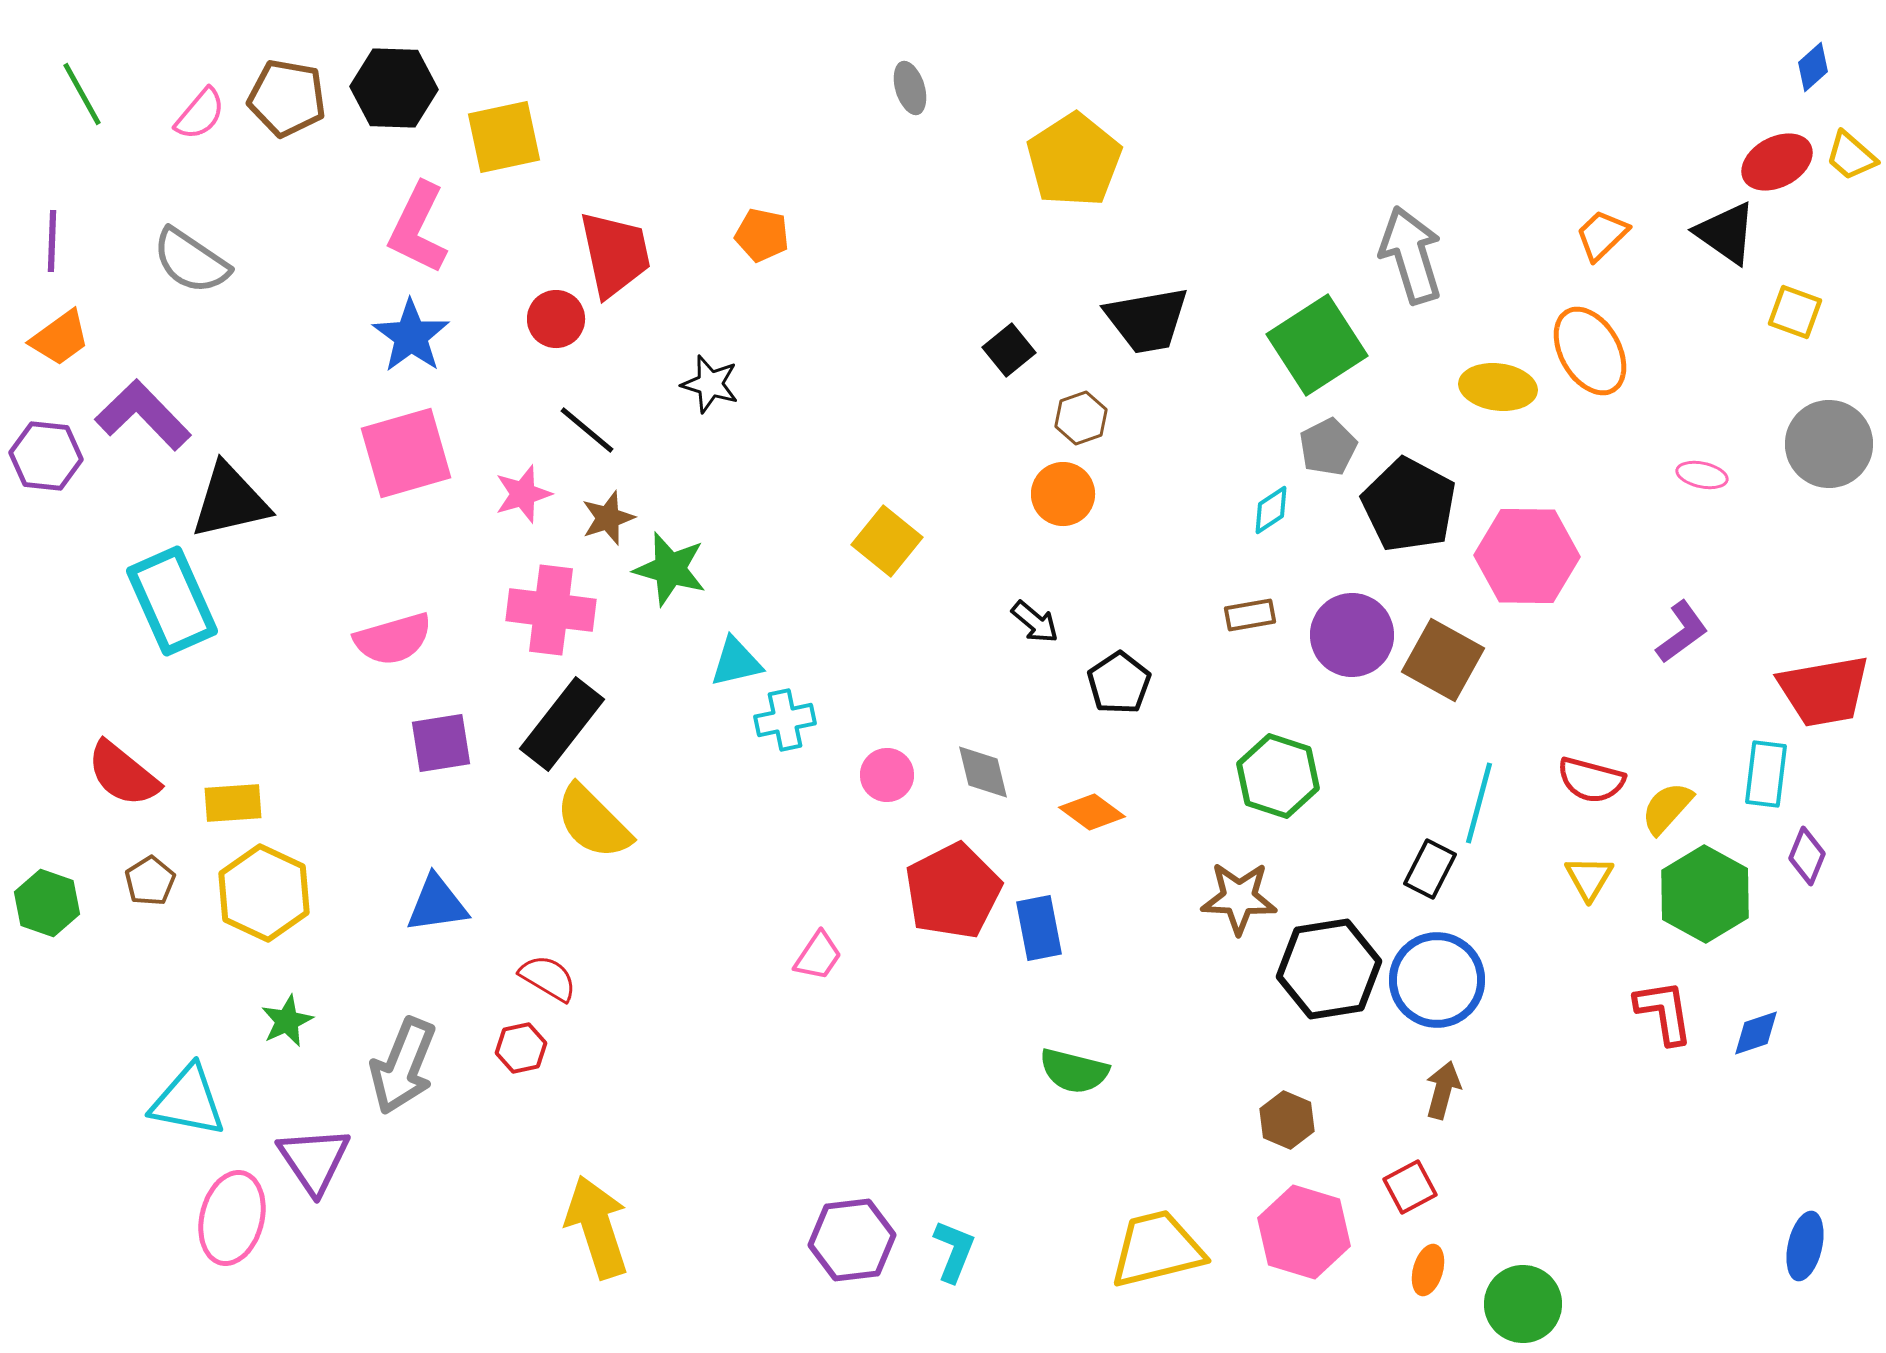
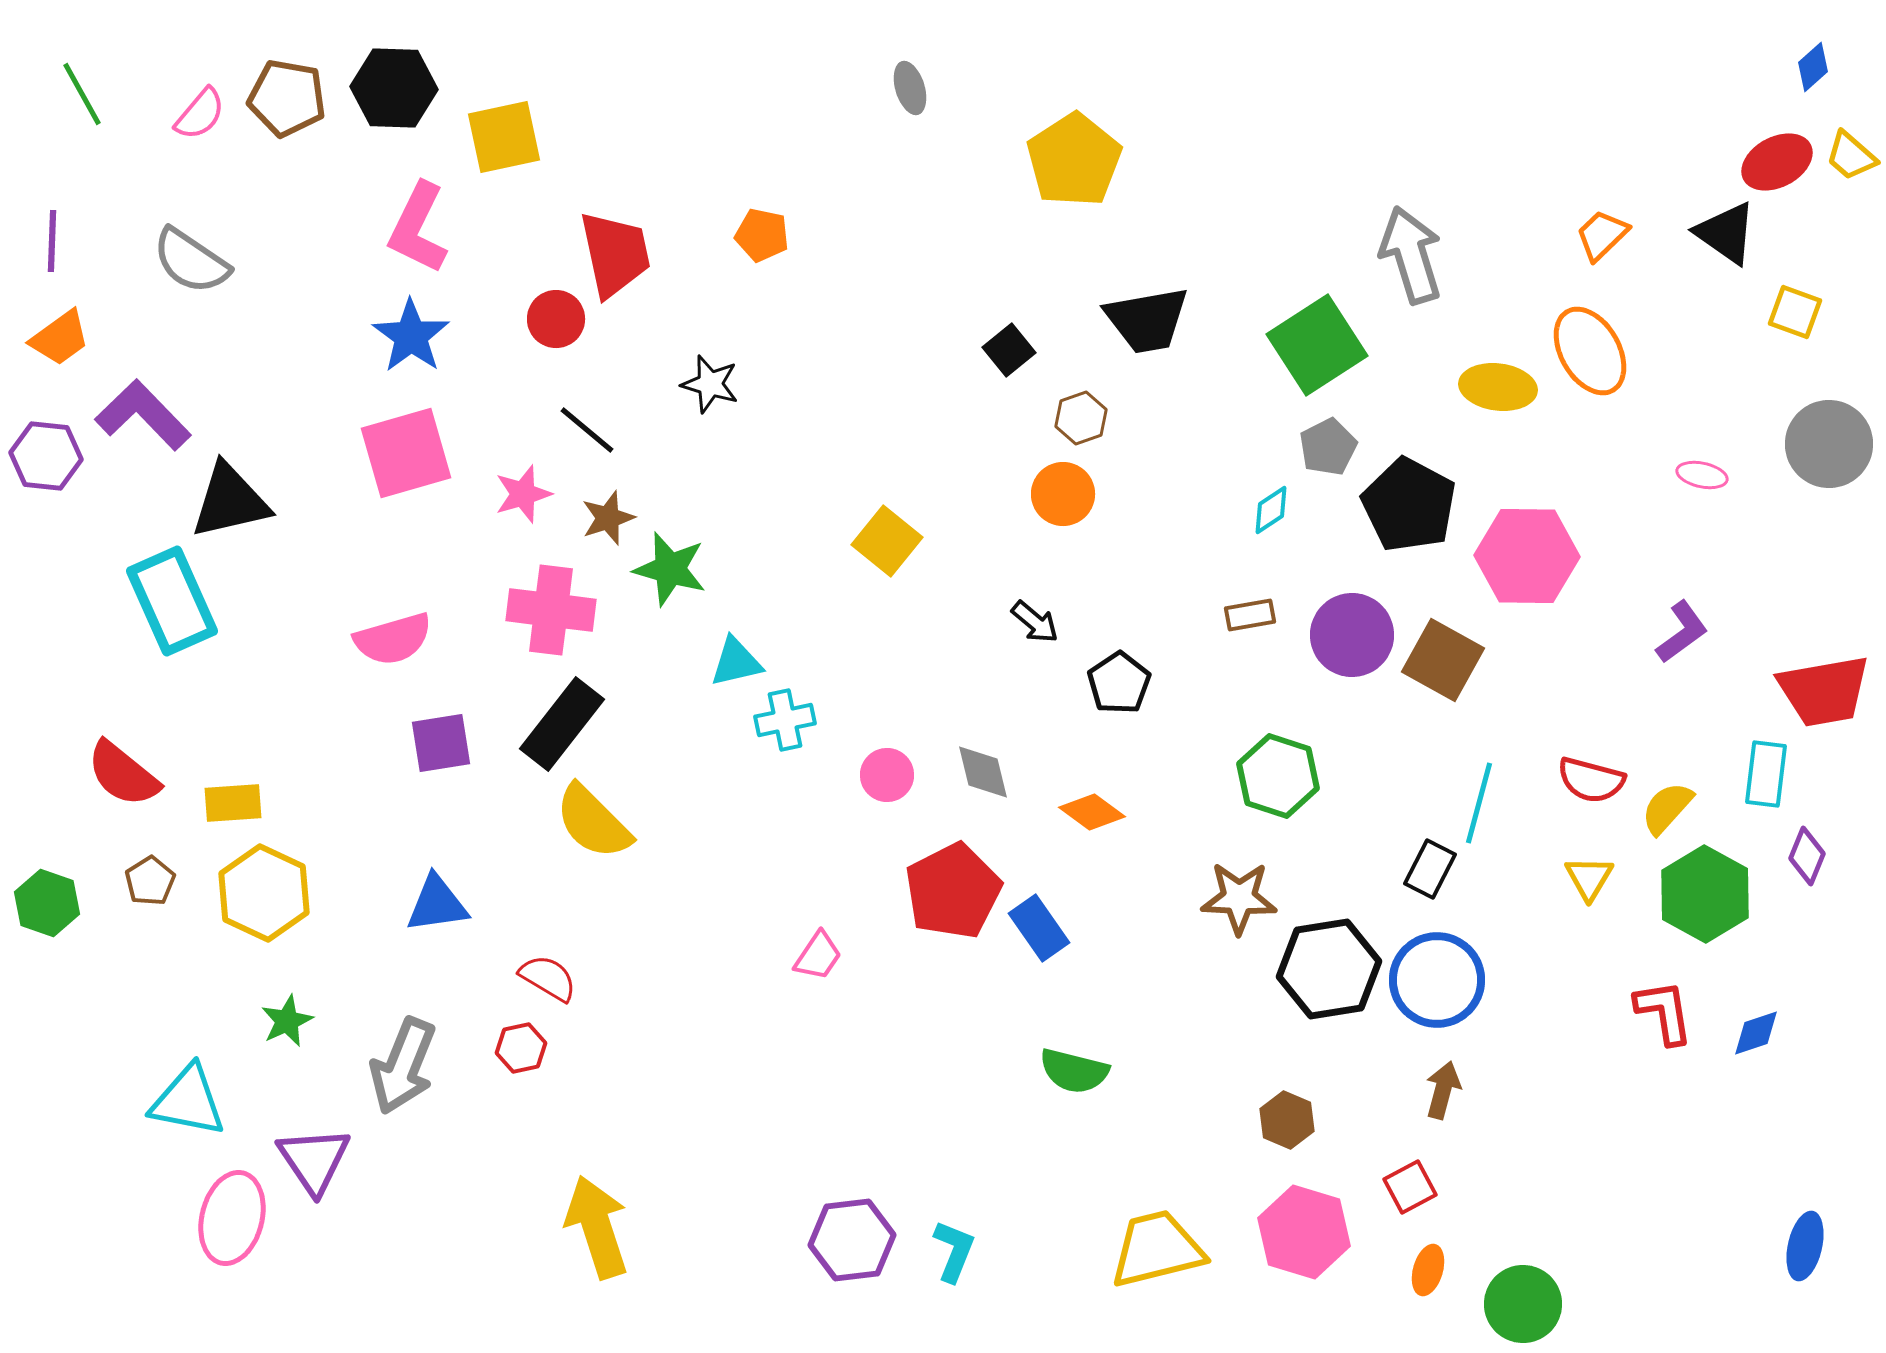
blue rectangle at (1039, 928): rotated 24 degrees counterclockwise
